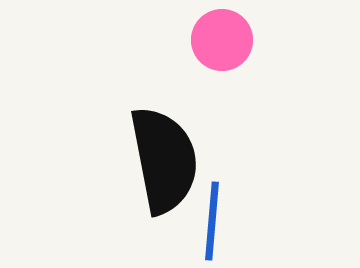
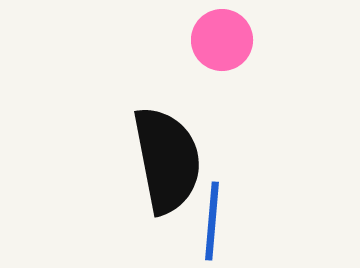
black semicircle: moved 3 px right
